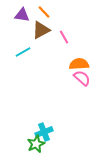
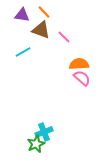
brown triangle: rotated 48 degrees clockwise
pink line: rotated 16 degrees counterclockwise
